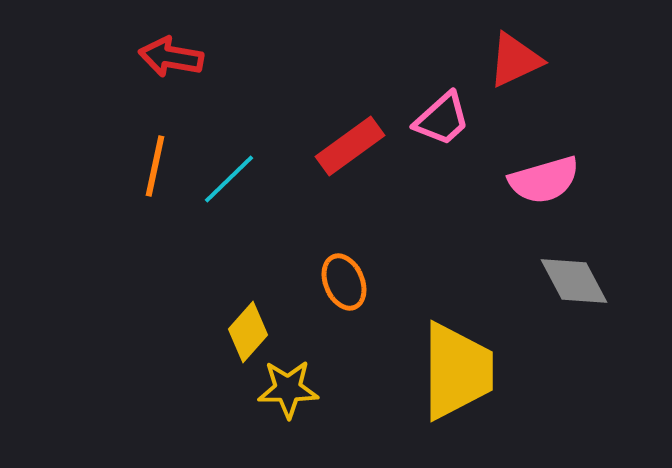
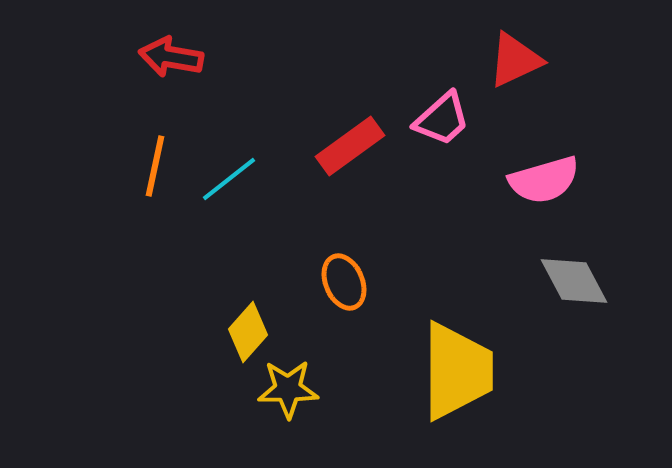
cyan line: rotated 6 degrees clockwise
